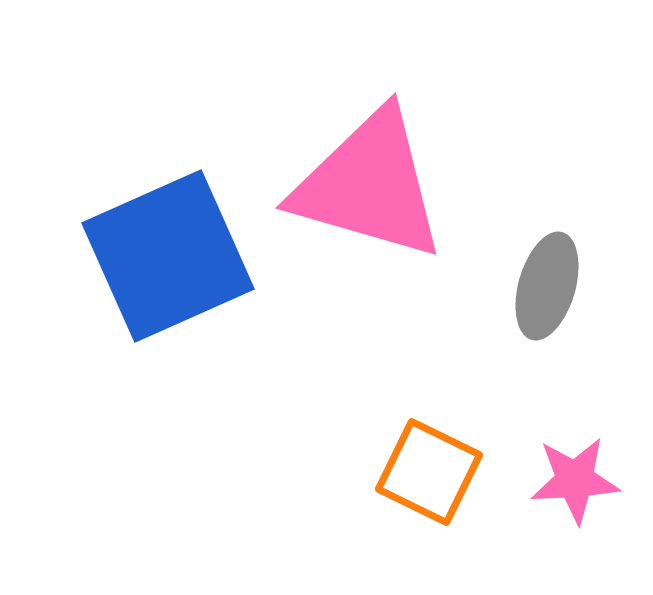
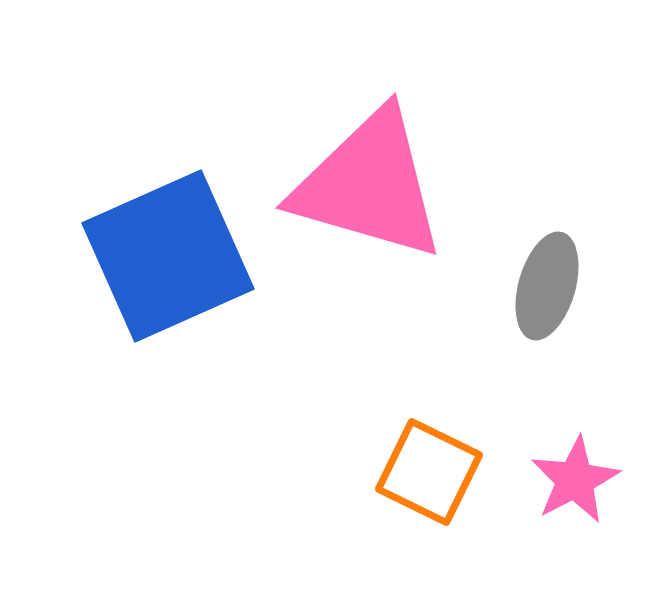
pink star: rotated 24 degrees counterclockwise
